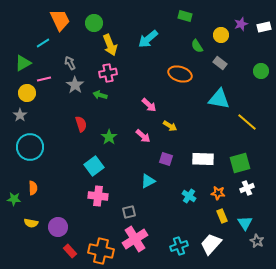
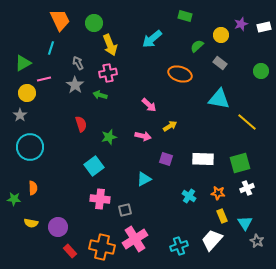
cyan arrow at (148, 39): moved 4 px right
cyan line at (43, 43): moved 8 px right, 5 px down; rotated 40 degrees counterclockwise
green semicircle at (197, 46): rotated 80 degrees clockwise
gray arrow at (70, 63): moved 8 px right
yellow arrow at (170, 126): rotated 64 degrees counterclockwise
pink arrow at (143, 136): rotated 28 degrees counterclockwise
green star at (109, 137): rotated 21 degrees clockwise
cyan triangle at (148, 181): moved 4 px left, 2 px up
pink cross at (98, 196): moved 2 px right, 3 px down
gray square at (129, 212): moved 4 px left, 2 px up
white trapezoid at (211, 244): moved 1 px right, 4 px up
orange cross at (101, 251): moved 1 px right, 4 px up
